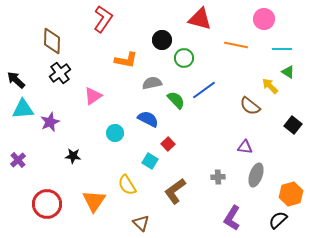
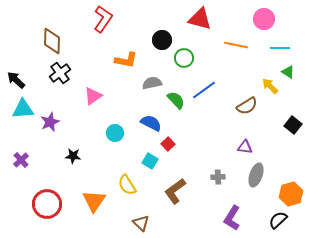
cyan line: moved 2 px left, 1 px up
brown semicircle: moved 3 px left; rotated 70 degrees counterclockwise
blue semicircle: moved 3 px right, 4 px down
purple cross: moved 3 px right
